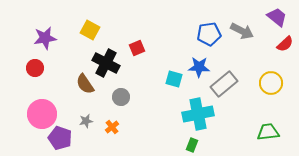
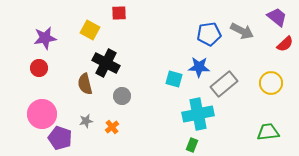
red square: moved 18 px left, 35 px up; rotated 21 degrees clockwise
red circle: moved 4 px right
brown semicircle: rotated 20 degrees clockwise
gray circle: moved 1 px right, 1 px up
